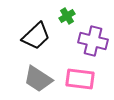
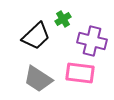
green cross: moved 4 px left, 3 px down
purple cross: moved 1 px left
pink rectangle: moved 6 px up
